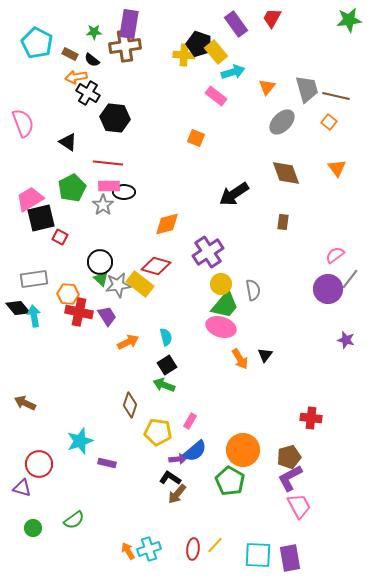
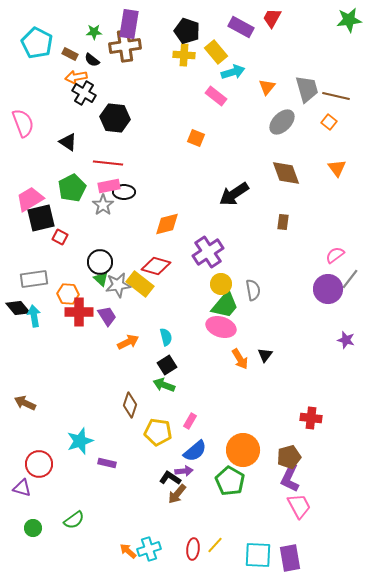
purple rectangle at (236, 24): moved 5 px right, 3 px down; rotated 25 degrees counterclockwise
black pentagon at (199, 44): moved 12 px left, 13 px up
black cross at (88, 93): moved 4 px left
pink rectangle at (109, 186): rotated 10 degrees counterclockwise
red cross at (79, 312): rotated 12 degrees counterclockwise
purple arrow at (178, 459): moved 6 px right, 12 px down
purple L-shape at (290, 478): rotated 36 degrees counterclockwise
orange arrow at (128, 551): rotated 18 degrees counterclockwise
